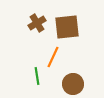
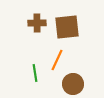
brown cross: rotated 30 degrees clockwise
orange line: moved 4 px right, 3 px down
green line: moved 2 px left, 3 px up
